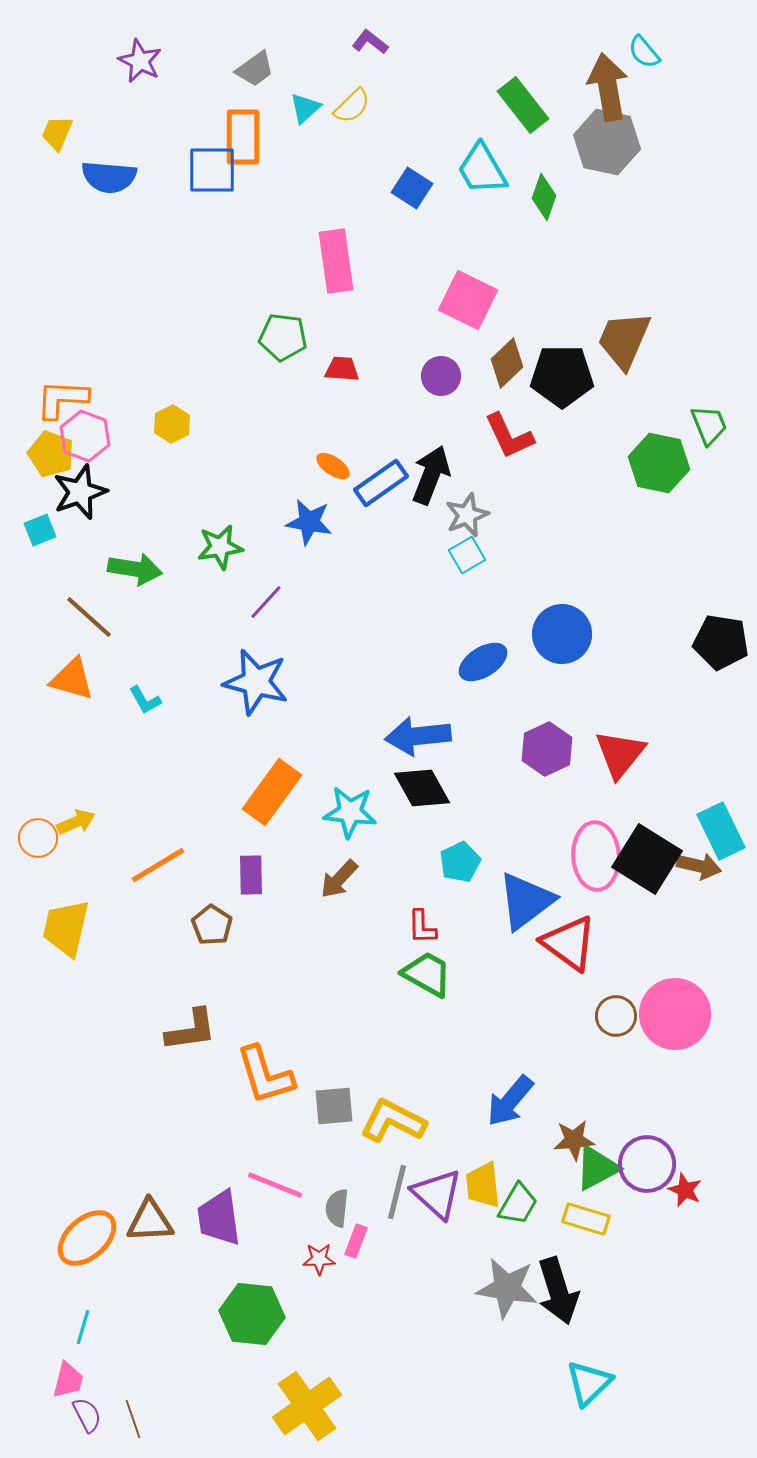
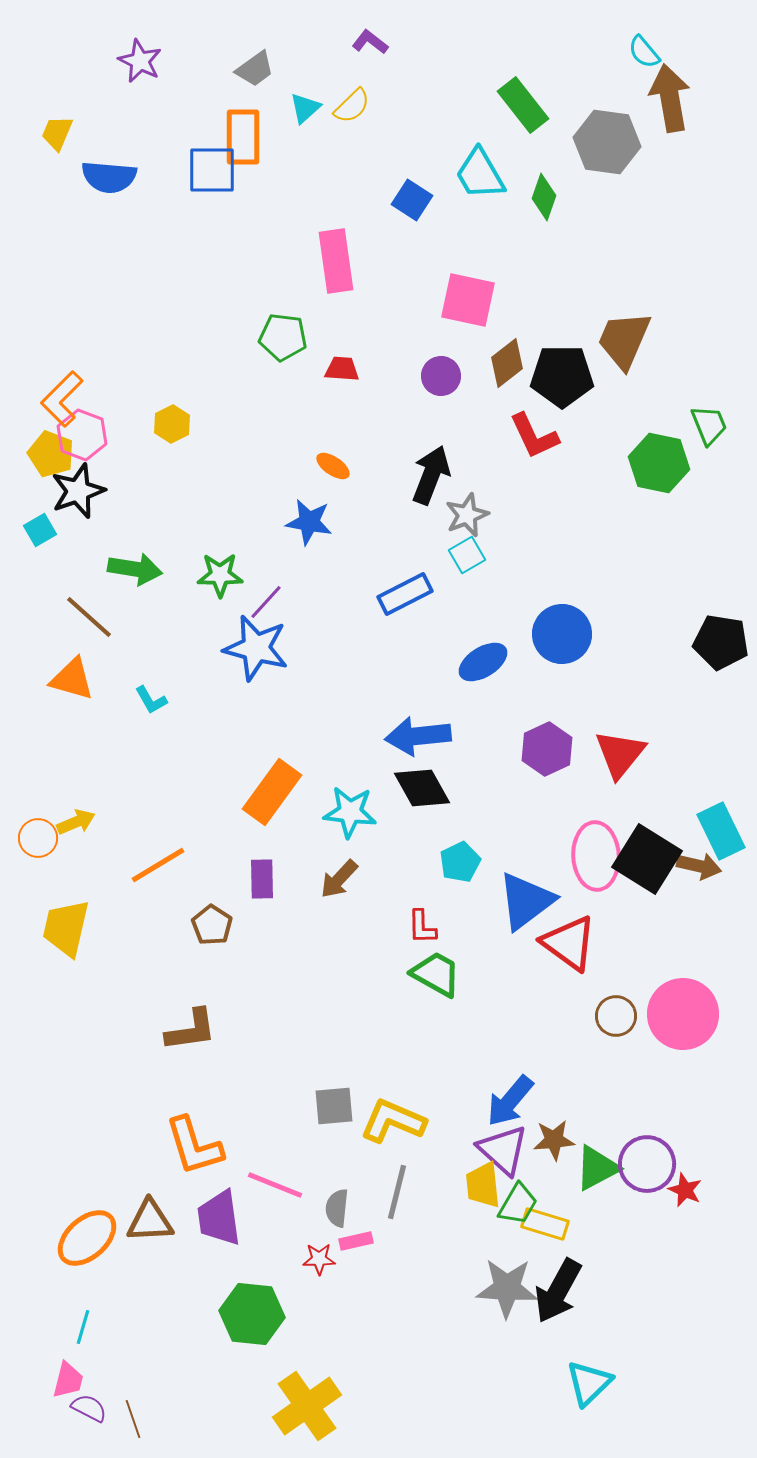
brown arrow at (608, 87): moved 62 px right, 11 px down
gray hexagon at (607, 142): rotated 4 degrees counterclockwise
cyan trapezoid at (482, 169): moved 2 px left, 5 px down
blue square at (412, 188): moved 12 px down
pink square at (468, 300): rotated 14 degrees counterclockwise
brown diamond at (507, 363): rotated 6 degrees clockwise
orange L-shape at (62, 399): rotated 48 degrees counterclockwise
pink hexagon at (85, 436): moved 3 px left, 1 px up
red L-shape at (509, 436): moved 25 px right
blue rectangle at (381, 483): moved 24 px right, 111 px down; rotated 8 degrees clockwise
black star at (80, 492): moved 2 px left, 1 px up
cyan square at (40, 530): rotated 8 degrees counterclockwise
green star at (220, 547): moved 28 px down; rotated 9 degrees clockwise
blue star at (256, 682): moved 34 px up
cyan L-shape at (145, 700): moved 6 px right
purple rectangle at (251, 875): moved 11 px right, 4 px down
green trapezoid at (427, 974): moved 9 px right
pink circle at (675, 1014): moved 8 px right
orange L-shape at (265, 1075): moved 71 px left, 71 px down
yellow L-shape at (393, 1121): rotated 4 degrees counterclockwise
brown star at (574, 1140): moved 20 px left
purple triangle at (437, 1194): moved 66 px right, 44 px up
yellow rectangle at (586, 1219): moved 41 px left, 5 px down
pink rectangle at (356, 1241): rotated 56 degrees clockwise
gray star at (507, 1288): rotated 6 degrees counterclockwise
black arrow at (558, 1291): rotated 46 degrees clockwise
purple semicircle at (87, 1415): moved 2 px right, 7 px up; rotated 36 degrees counterclockwise
